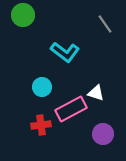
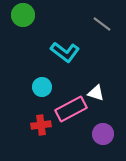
gray line: moved 3 px left; rotated 18 degrees counterclockwise
